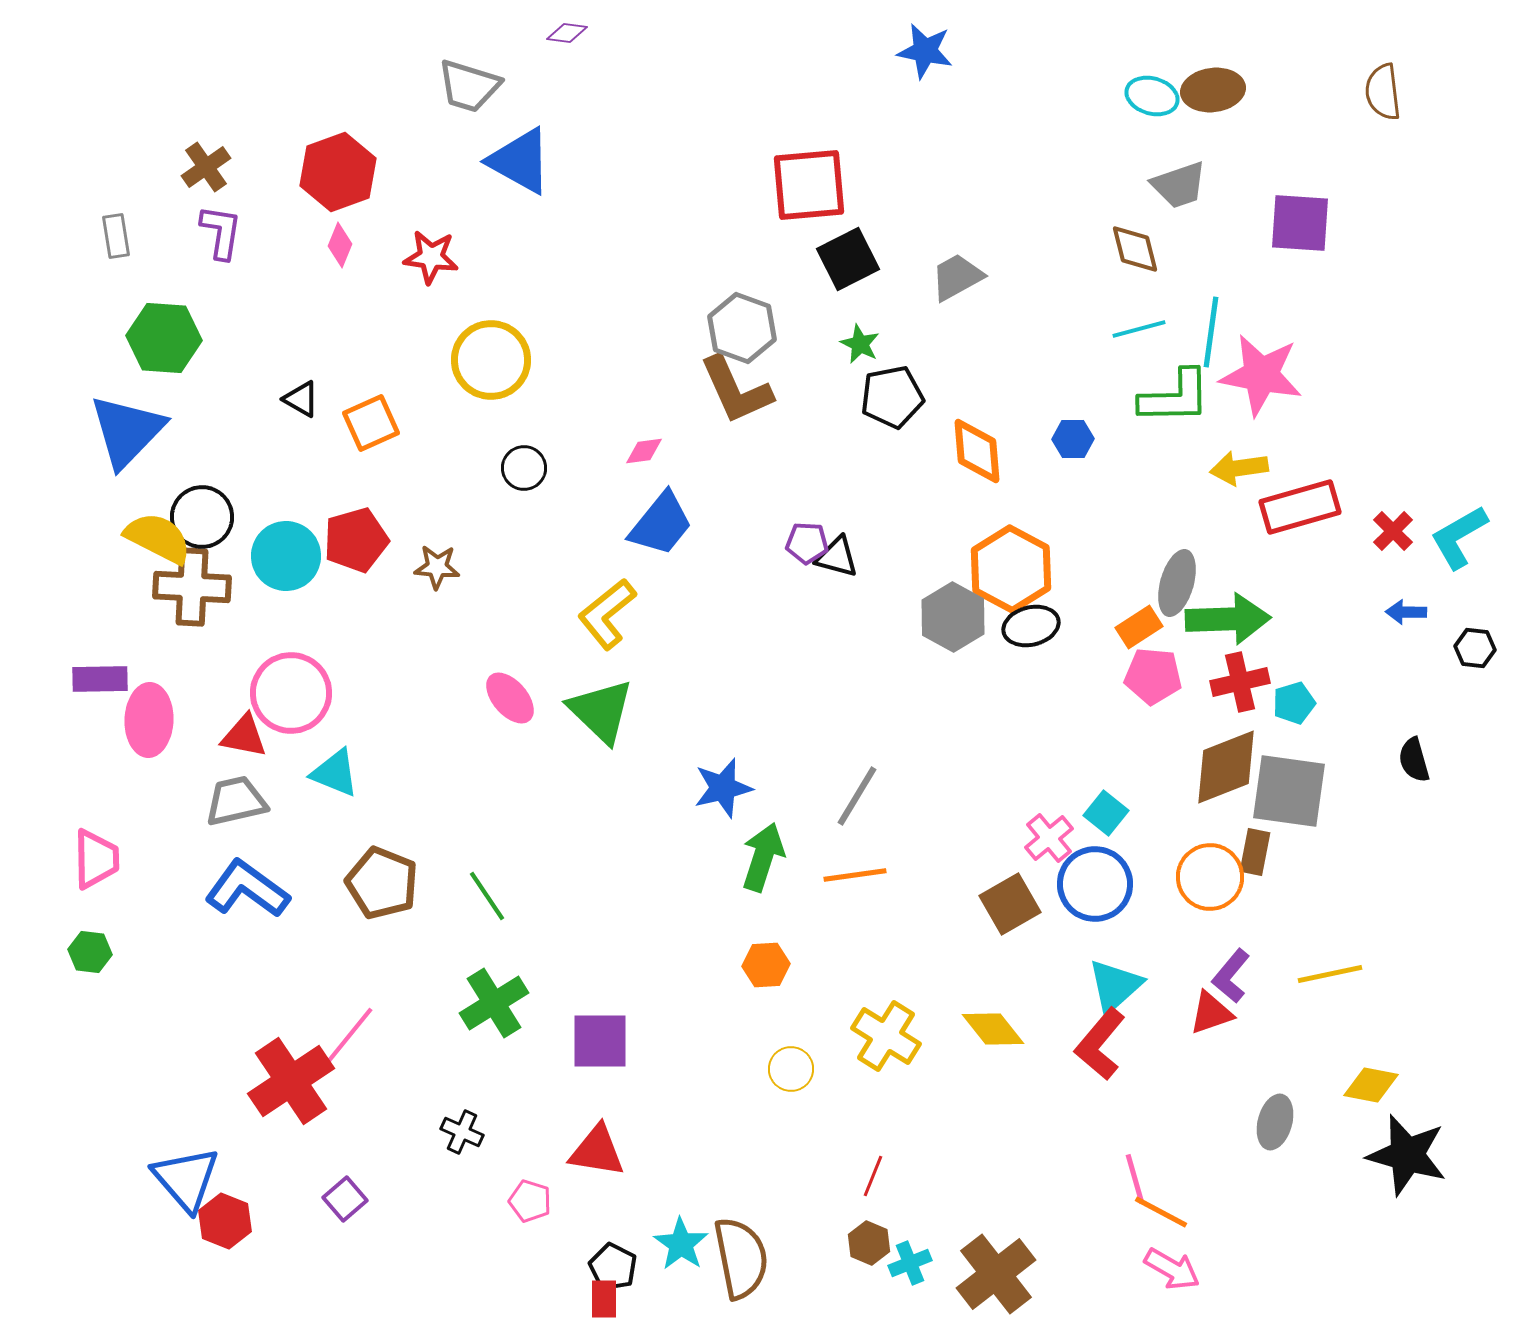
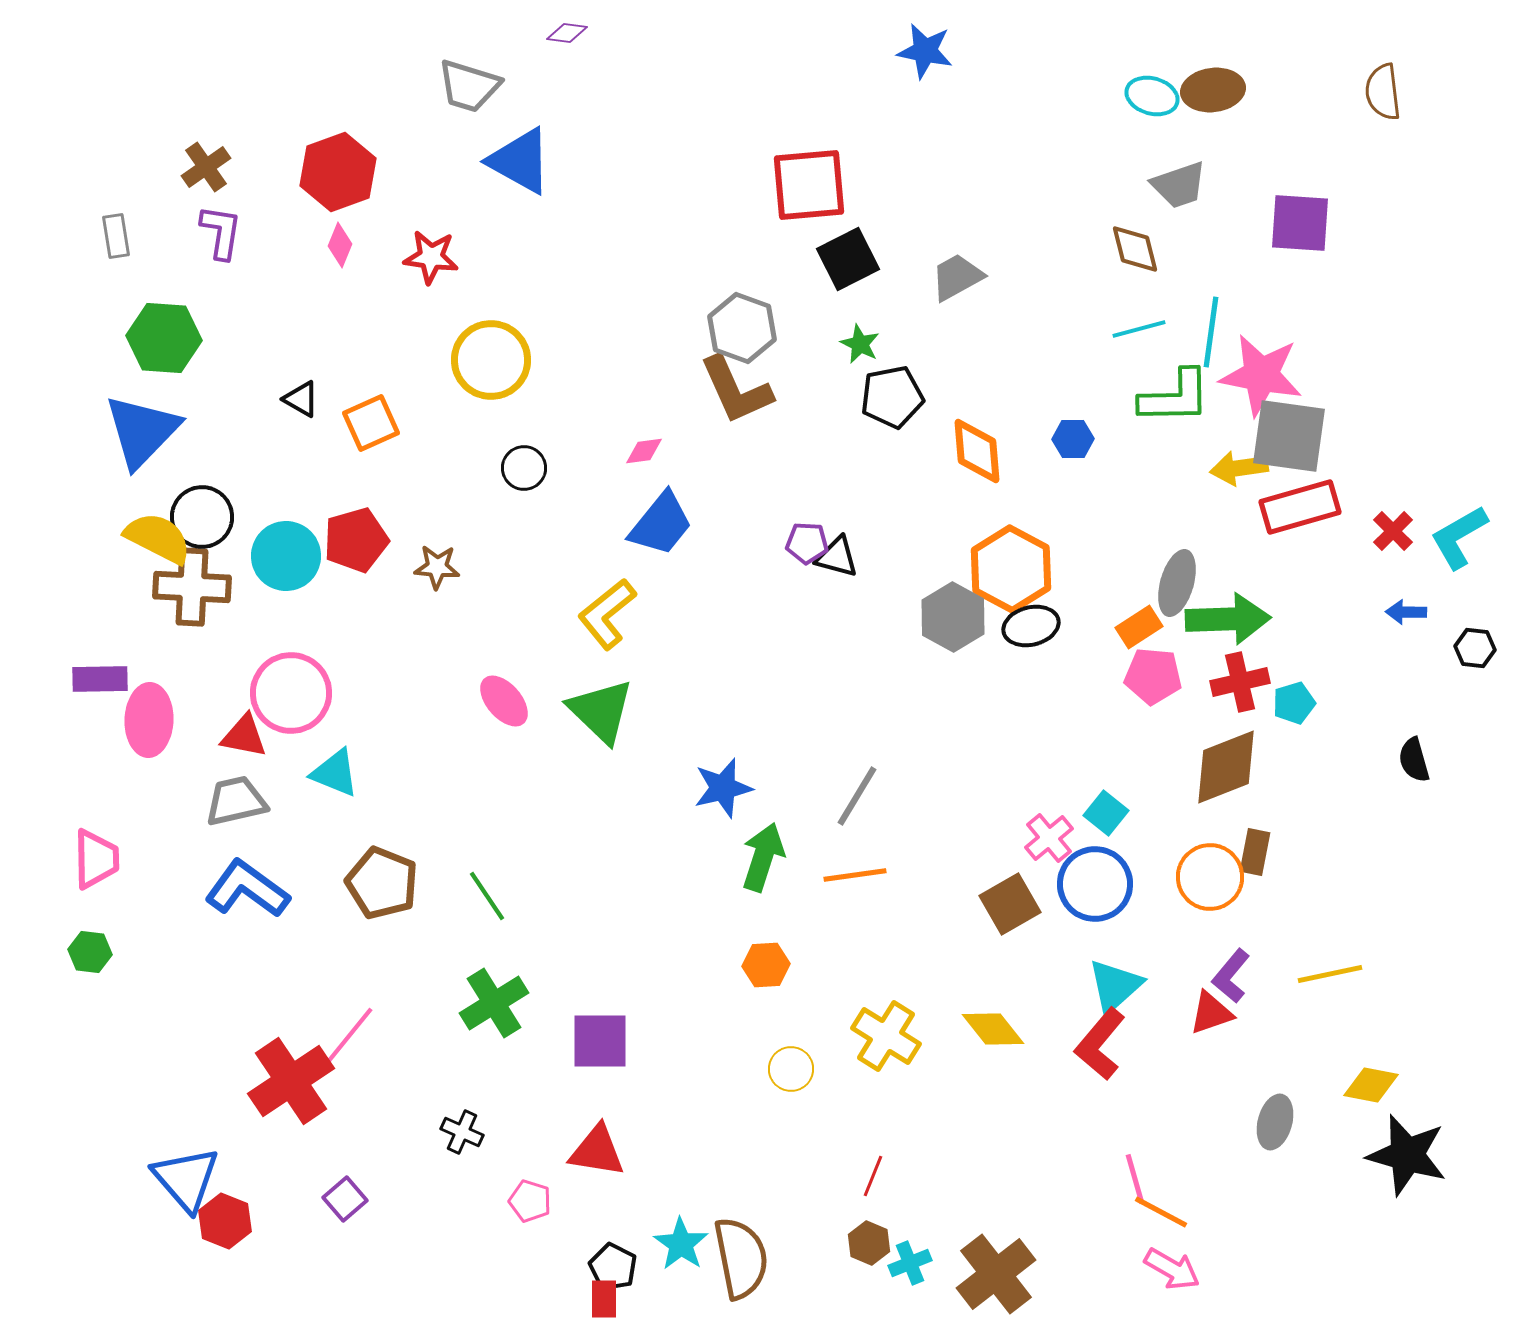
blue triangle at (127, 431): moved 15 px right
pink ellipse at (510, 698): moved 6 px left, 3 px down
gray square at (1289, 791): moved 355 px up
